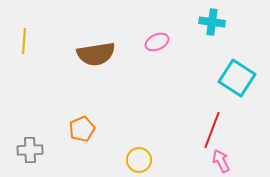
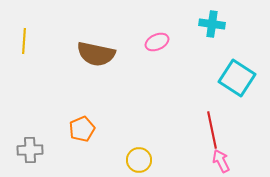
cyan cross: moved 2 px down
brown semicircle: rotated 21 degrees clockwise
red line: rotated 33 degrees counterclockwise
